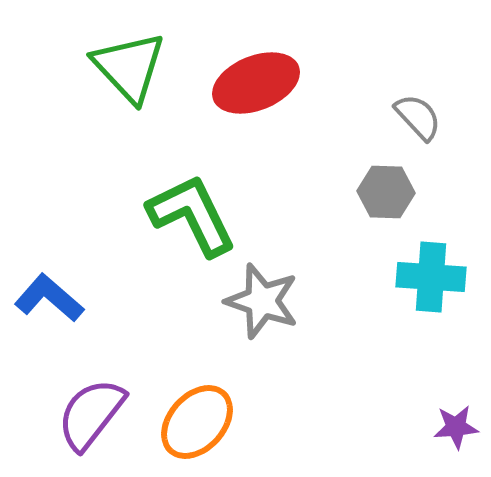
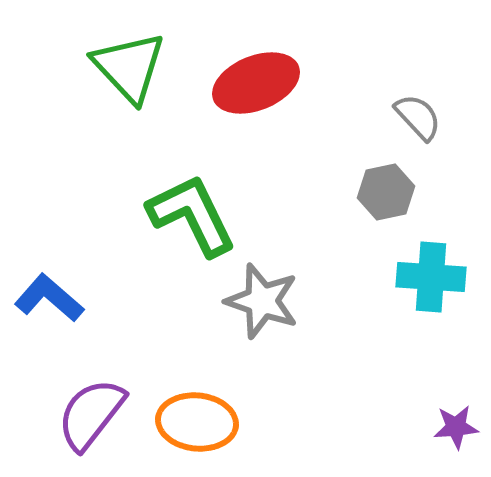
gray hexagon: rotated 14 degrees counterclockwise
orange ellipse: rotated 54 degrees clockwise
